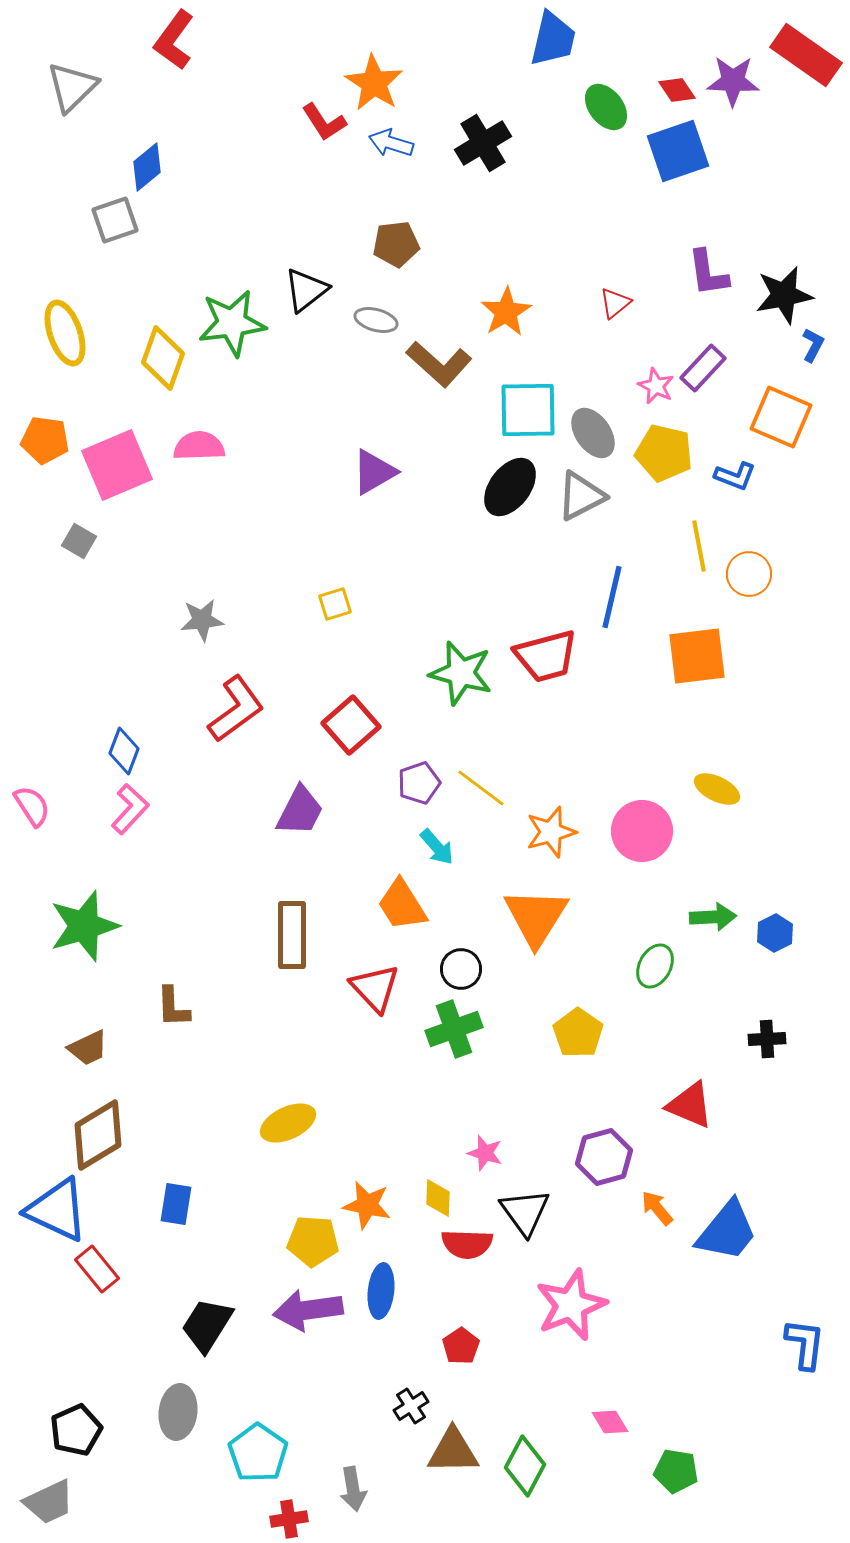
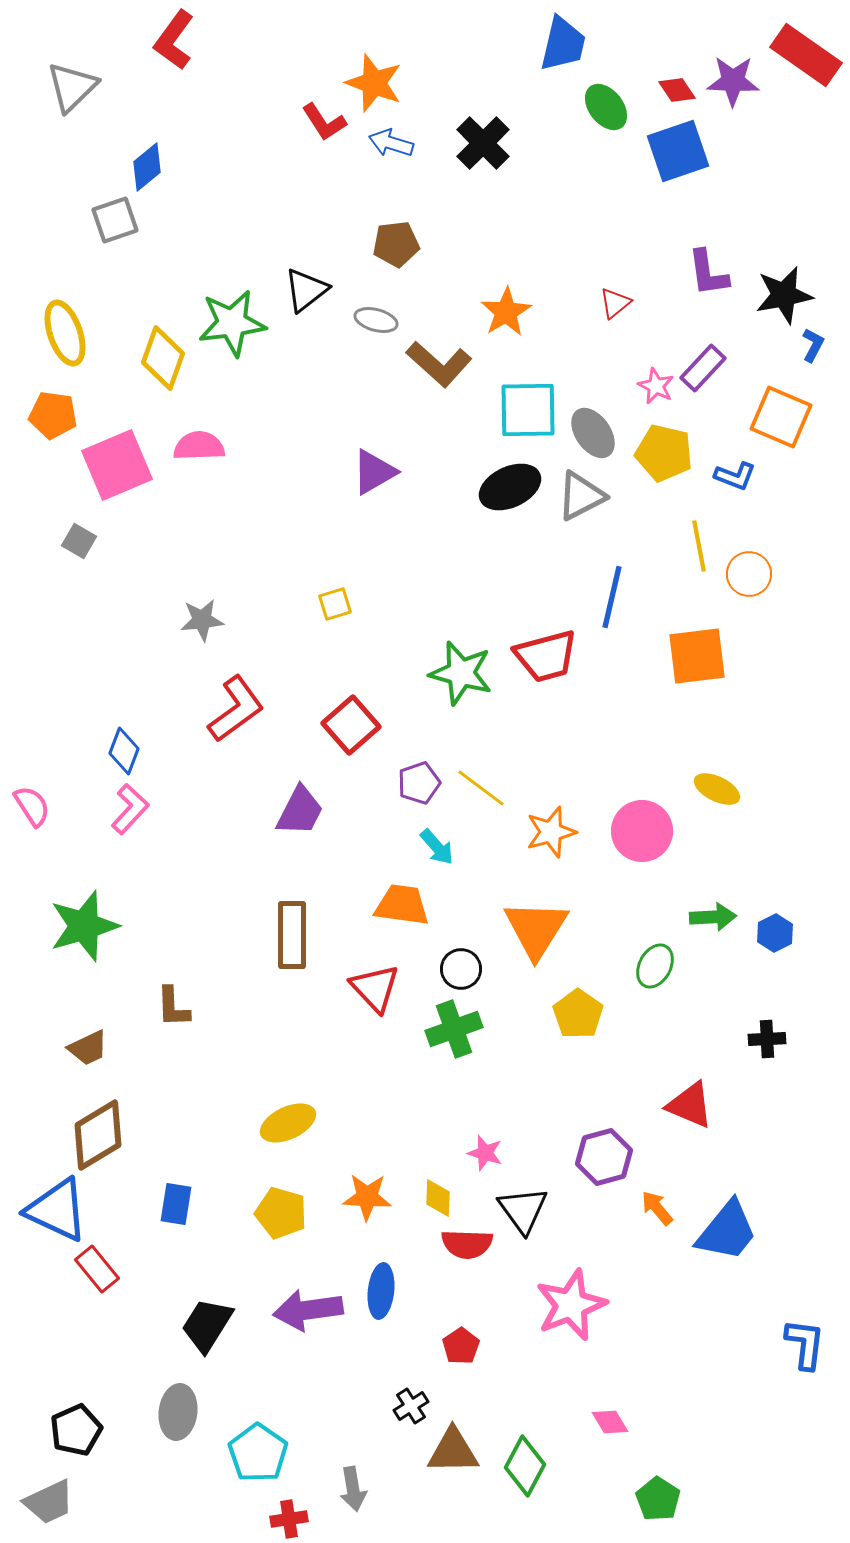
blue trapezoid at (553, 39): moved 10 px right, 5 px down
orange star at (374, 83): rotated 12 degrees counterclockwise
black cross at (483, 143): rotated 14 degrees counterclockwise
orange pentagon at (45, 440): moved 8 px right, 25 px up
black ellipse at (510, 487): rotated 28 degrees clockwise
orange trapezoid at (402, 905): rotated 130 degrees clockwise
orange triangle at (536, 917): moved 12 px down
yellow pentagon at (578, 1033): moved 19 px up
orange star at (367, 1205): moved 8 px up; rotated 9 degrees counterclockwise
black triangle at (525, 1212): moved 2 px left, 2 px up
yellow pentagon at (313, 1241): moved 32 px left, 28 px up; rotated 12 degrees clockwise
green pentagon at (676, 1471): moved 18 px left, 28 px down; rotated 24 degrees clockwise
